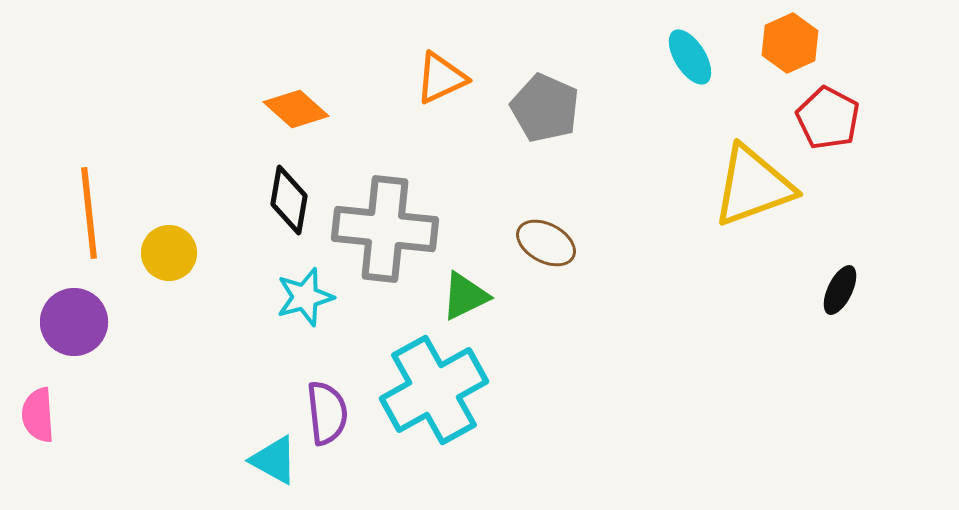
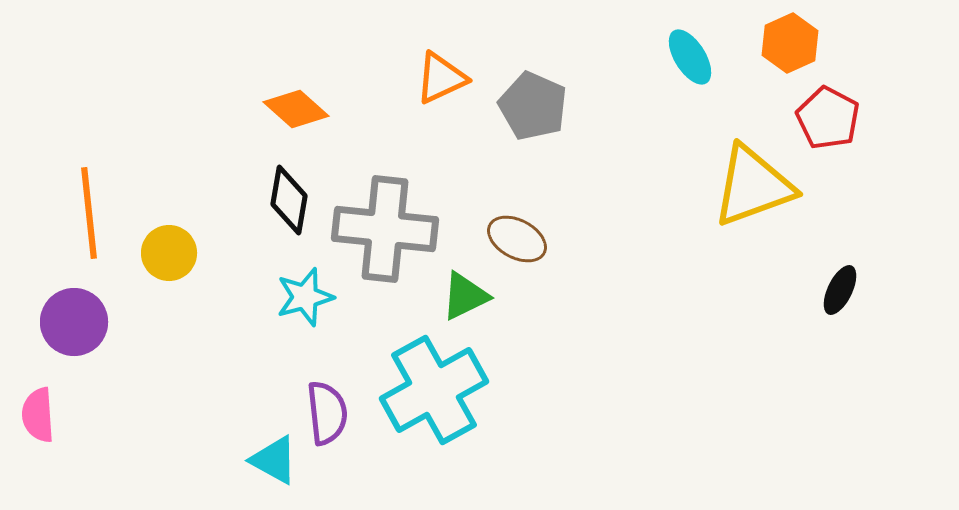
gray pentagon: moved 12 px left, 2 px up
brown ellipse: moved 29 px left, 4 px up
